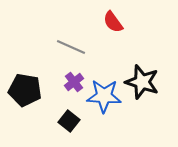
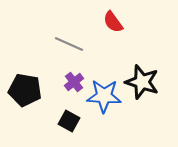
gray line: moved 2 px left, 3 px up
black square: rotated 10 degrees counterclockwise
